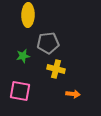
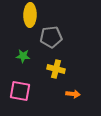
yellow ellipse: moved 2 px right
gray pentagon: moved 3 px right, 6 px up
green star: rotated 16 degrees clockwise
